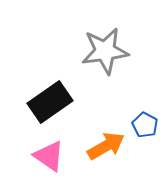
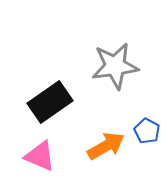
gray star: moved 10 px right, 15 px down
blue pentagon: moved 2 px right, 6 px down
pink triangle: moved 9 px left; rotated 12 degrees counterclockwise
